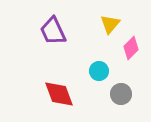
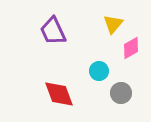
yellow triangle: moved 3 px right
pink diamond: rotated 15 degrees clockwise
gray circle: moved 1 px up
